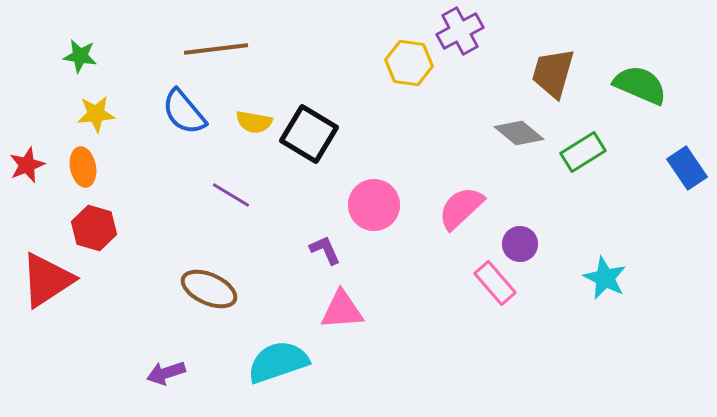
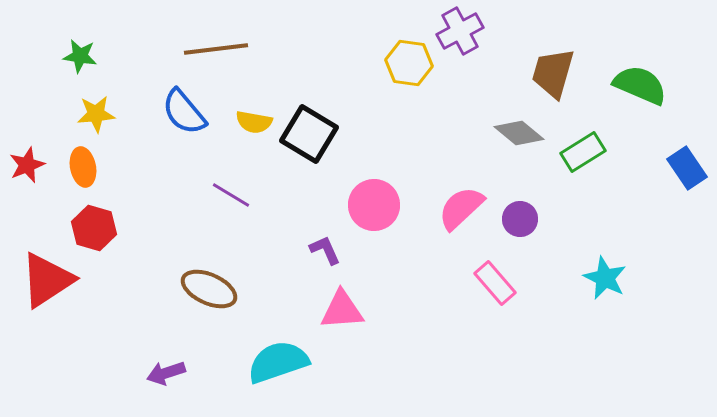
purple circle: moved 25 px up
